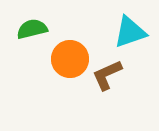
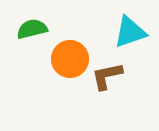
brown L-shape: moved 1 px down; rotated 12 degrees clockwise
